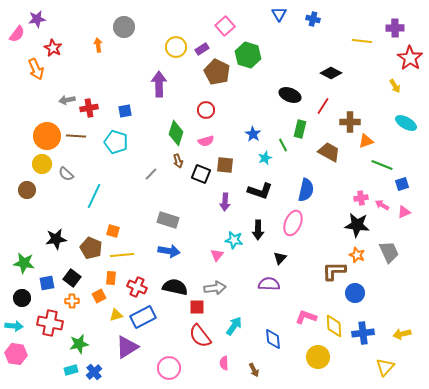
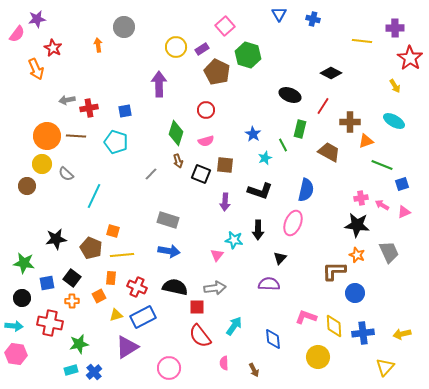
cyan ellipse at (406, 123): moved 12 px left, 2 px up
brown circle at (27, 190): moved 4 px up
